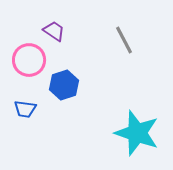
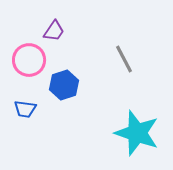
purple trapezoid: rotated 90 degrees clockwise
gray line: moved 19 px down
